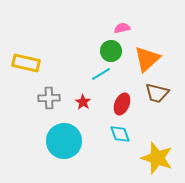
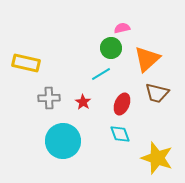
green circle: moved 3 px up
cyan circle: moved 1 px left
